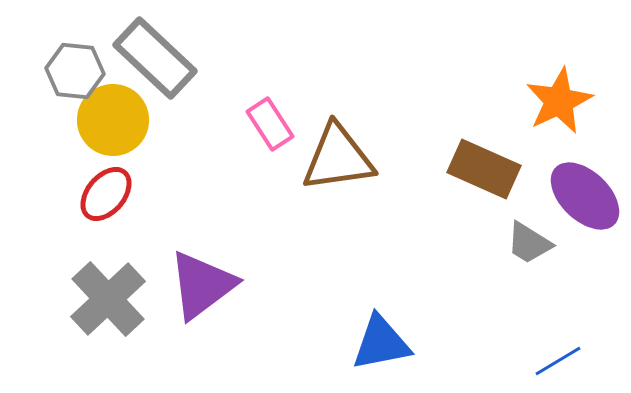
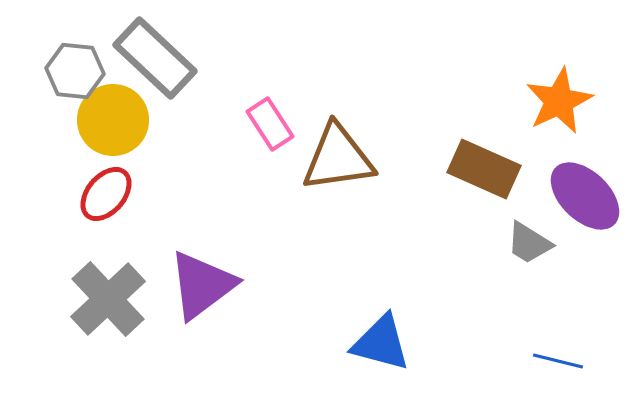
blue triangle: rotated 26 degrees clockwise
blue line: rotated 45 degrees clockwise
